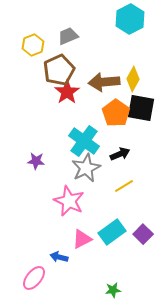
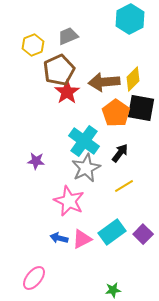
yellow diamond: rotated 15 degrees clockwise
black arrow: moved 1 px up; rotated 30 degrees counterclockwise
blue arrow: moved 19 px up
